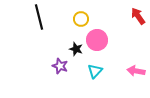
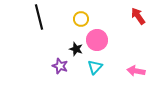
cyan triangle: moved 4 px up
